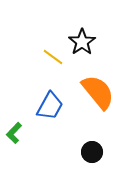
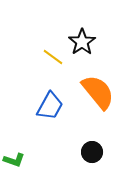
green L-shape: moved 27 px down; rotated 115 degrees counterclockwise
